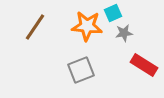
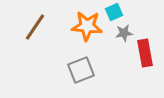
cyan square: moved 1 px right, 1 px up
red rectangle: moved 1 px right, 12 px up; rotated 48 degrees clockwise
